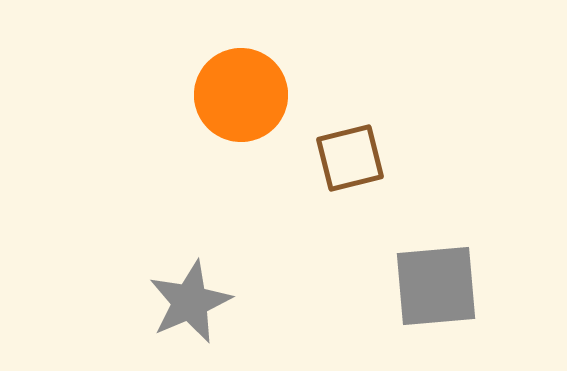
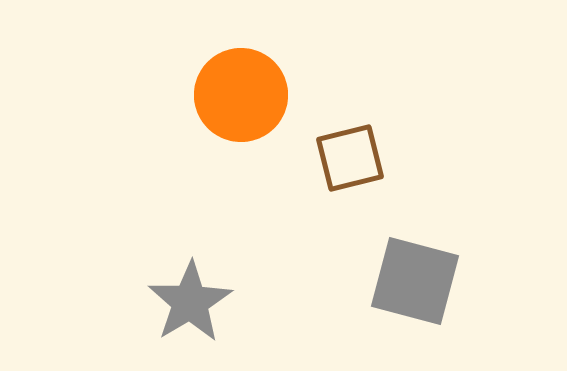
gray square: moved 21 px left, 5 px up; rotated 20 degrees clockwise
gray star: rotated 8 degrees counterclockwise
